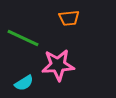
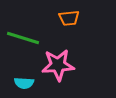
green line: rotated 8 degrees counterclockwise
cyan semicircle: rotated 36 degrees clockwise
